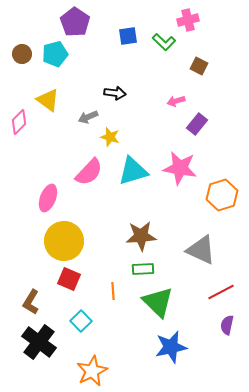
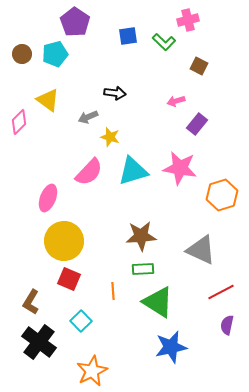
green triangle: rotated 12 degrees counterclockwise
